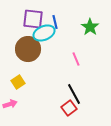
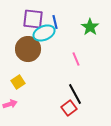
black line: moved 1 px right
